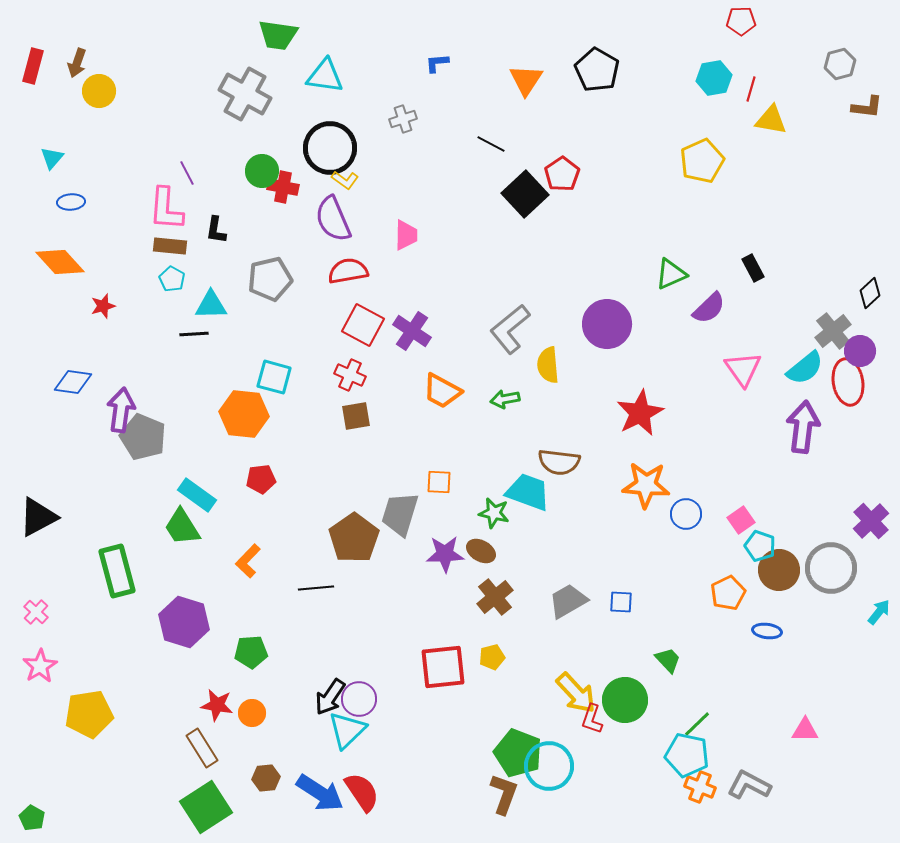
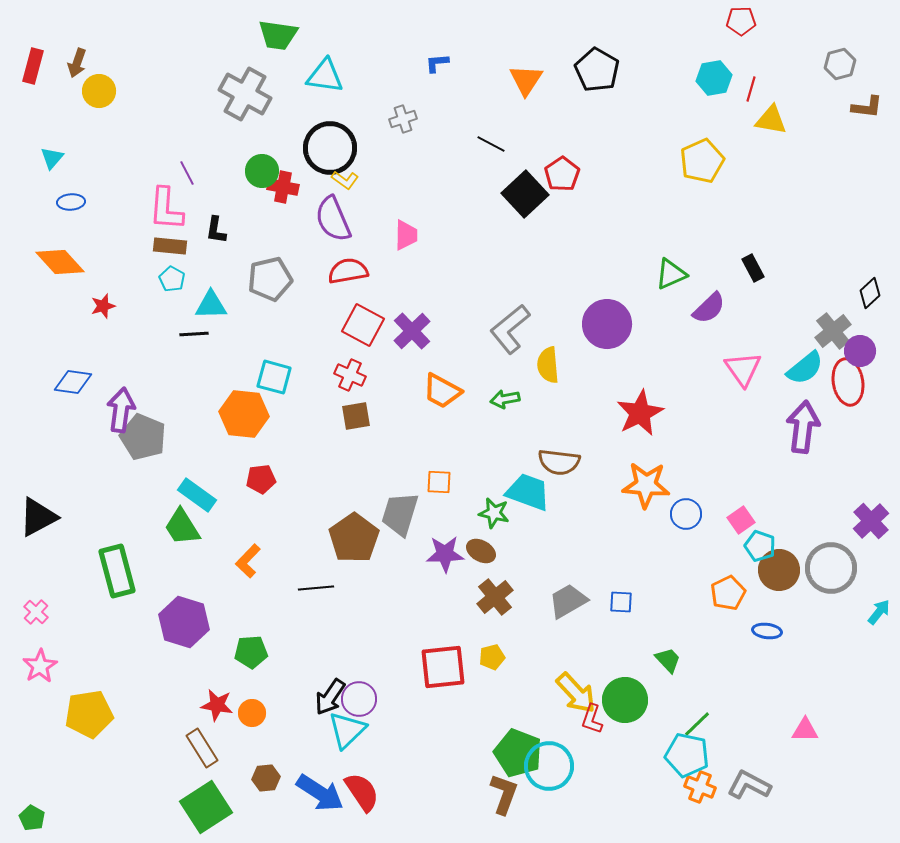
purple cross at (412, 331): rotated 12 degrees clockwise
